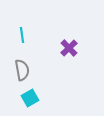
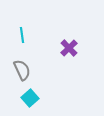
gray semicircle: rotated 15 degrees counterclockwise
cyan square: rotated 12 degrees counterclockwise
